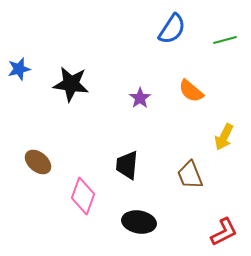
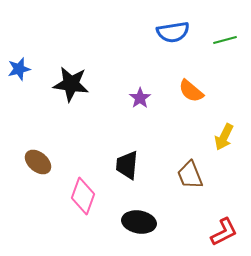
blue semicircle: moved 1 px right, 3 px down; rotated 48 degrees clockwise
